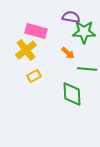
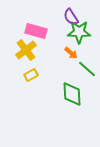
purple semicircle: rotated 132 degrees counterclockwise
green star: moved 5 px left
orange arrow: moved 3 px right
green line: rotated 36 degrees clockwise
yellow rectangle: moved 3 px left, 1 px up
